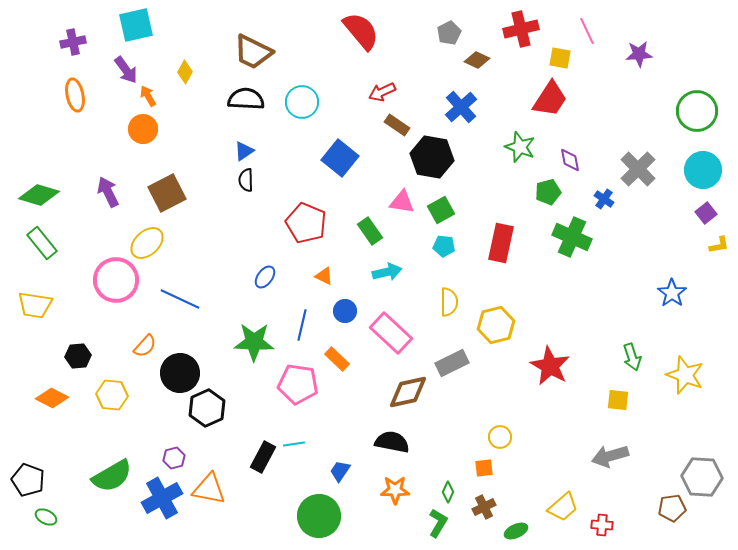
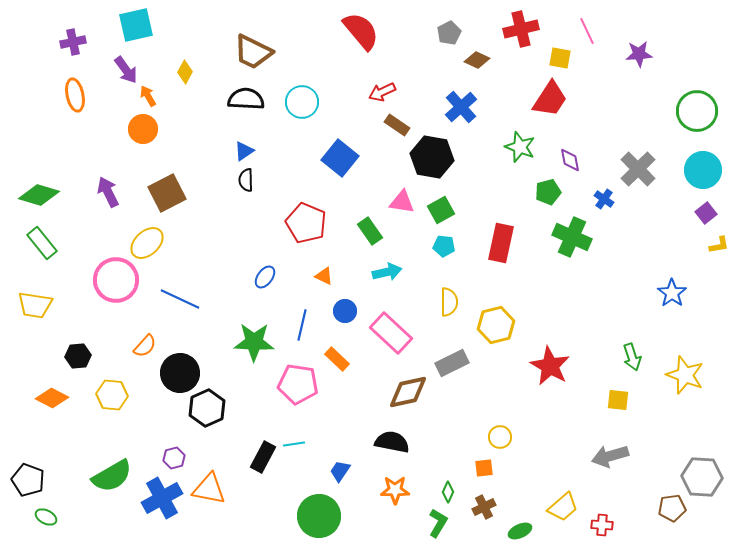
green ellipse at (516, 531): moved 4 px right
